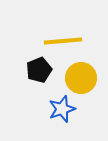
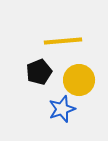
black pentagon: moved 2 px down
yellow circle: moved 2 px left, 2 px down
